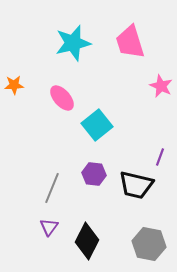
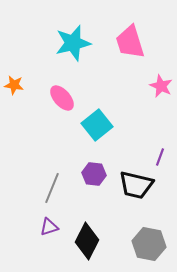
orange star: rotated 12 degrees clockwise
purple triangle: rotated 36 degrees clockwise
